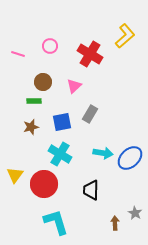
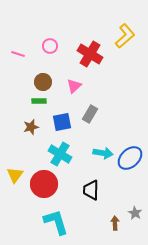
green rectangle: moved 5 px right
